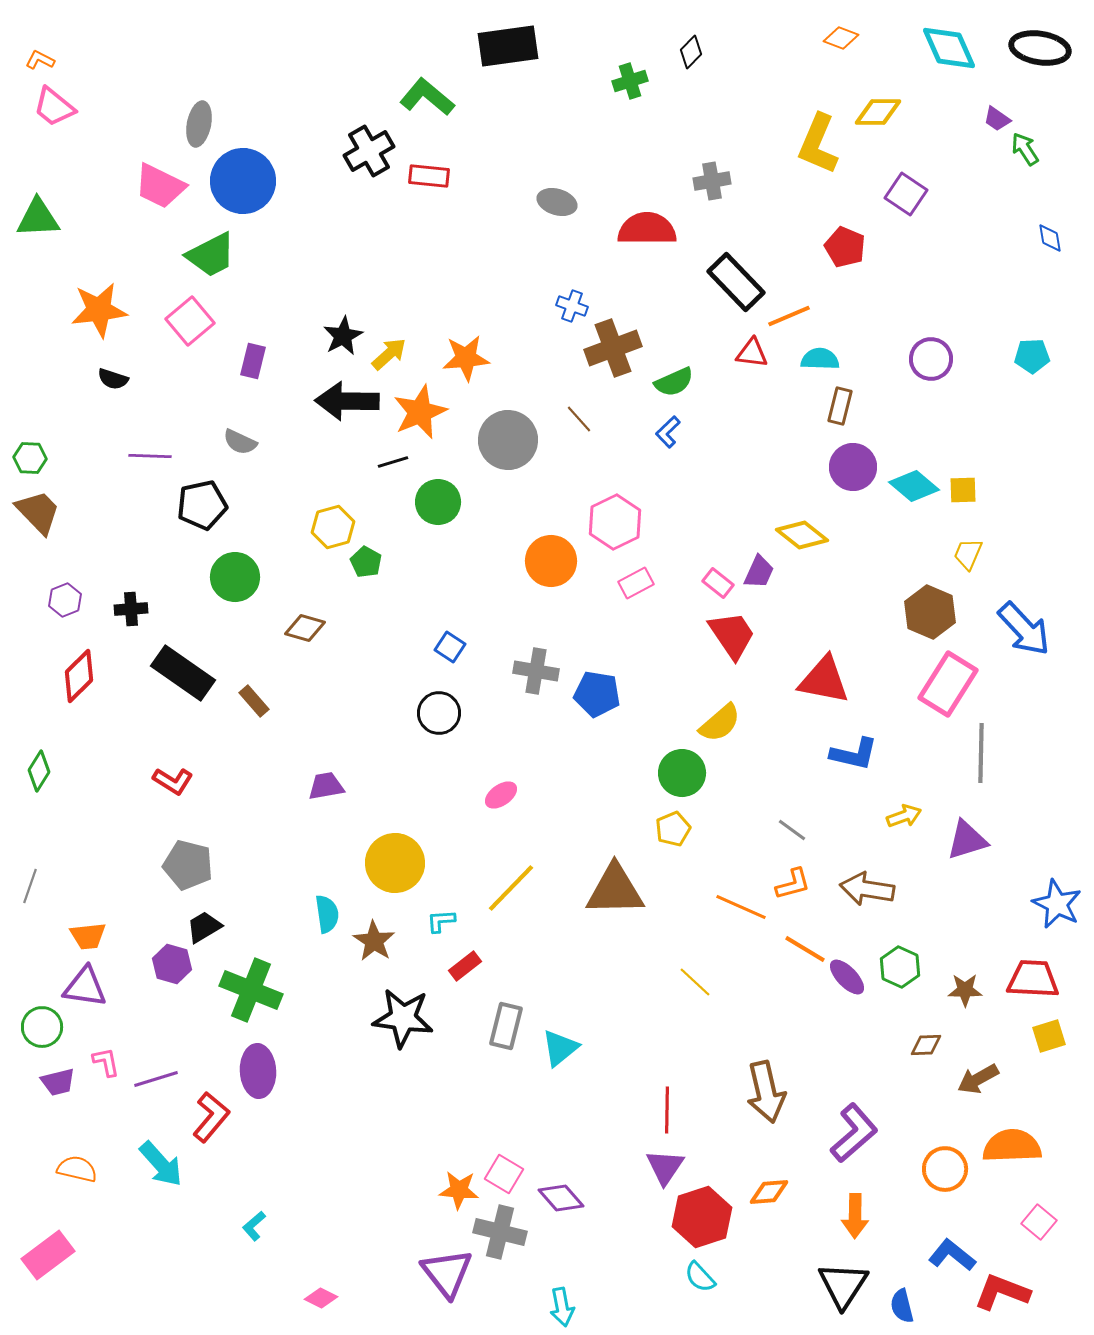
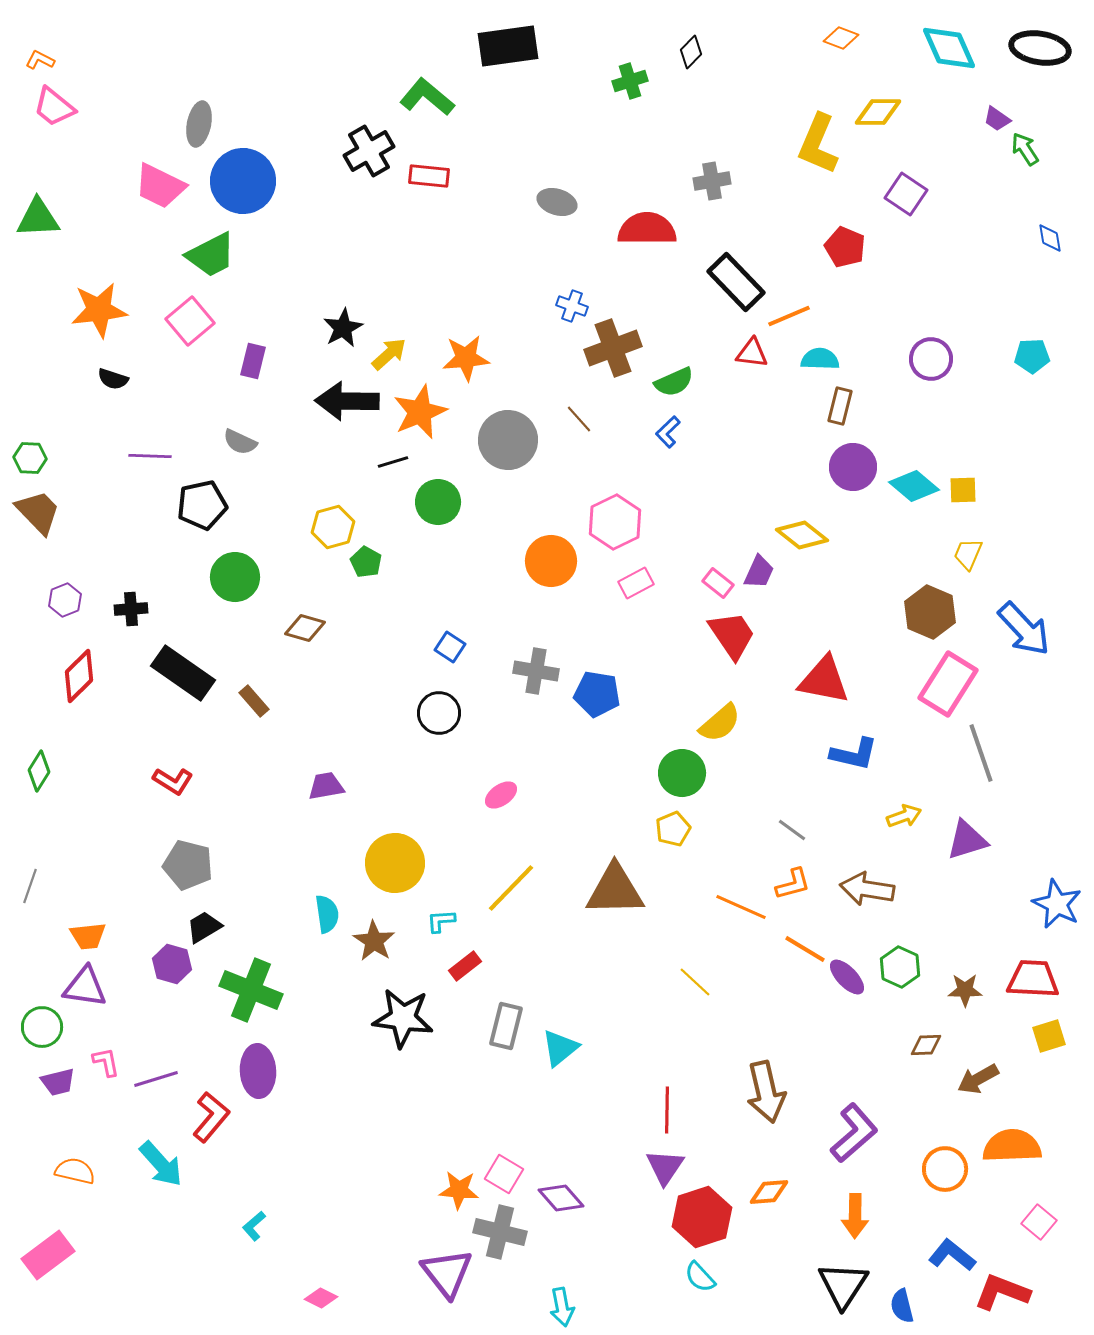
black star at (343, 336): moved 8 px up
gray line at (981, 753): rotated 20 degrees counterclockwise
orange semicircle at (77, 1169): moved 2 px left, 2 px down
